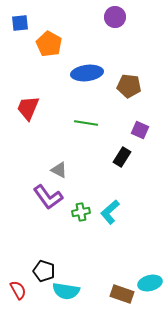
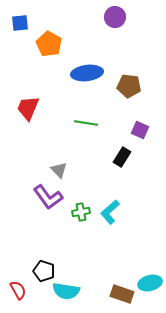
gray triangle: rotated 18 degrees clockwise
